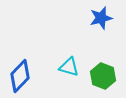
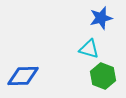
cyan triangle: moved 20 px right, 18 px up
blue diamond: moved 3 px right; rotated 44 degrees clockwise
